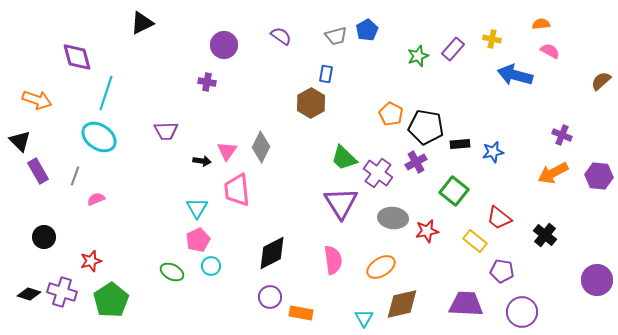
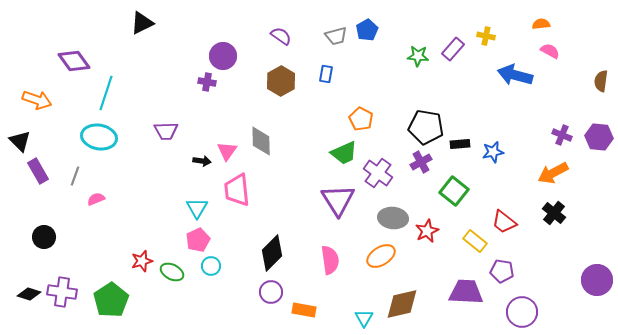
yellow cross at (492, 39): moved 6 px left, 3 px up
purple circle at (224, 45): moved 1 px left, 11 px down
green star at (418, 56): rotated 25 degrees clockwise
purple diamond at (77, 57): moved 3 px left, 4 px down; rotated 20 degrees counterclockwise
brown semicircle at (601, 81): rotated 40 degrees counterclockwise
brown hexagon at (311, 103): moved 30 px left, 22 px up
orange pentagon at (391, 114): moved 30 px left, 5 px down
cyan ellipse at (99, 137): rotated 24 degrees counterclockwise
gray diamond at (261, 147): moved 6 px up; rotated 28 degrees counterclockwise
green trapezoid at (344, 158): moved 5 px up; rotated 68 degrees counterclockwise
purple cross at (416, 162): moved 5 px right
purple hexagon at (599, 176): moved 39 px up
purple triangle at (341, 203): moved 3 px left, 3 px up
red trapezoid at (499, 218): moved 5 px right, 4 px down
red star at (427, 231): rotated 15 degrees counterclockwise
black cross at (545, 235): moved 9 px right, 22 px up
black diamond at (272, 253): rotated 18 degrees counterclockwise
pink semicircle at (333, 260): moved 3 px left
red star at (91, 261): moved 51 px right
orange ellipse at (381, 267): moved 11 px up
purple cross at (62, 292): rotated 8 degrees counterclockwise
purple circle at (270, 297): moved 1 px right, 5 px up
purple trapezoid at (466, 304): moved 12 px up
orange rectangle at (301, 313): moved 3 px right, 3 px up
